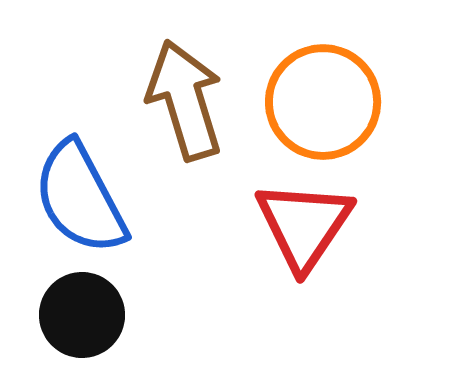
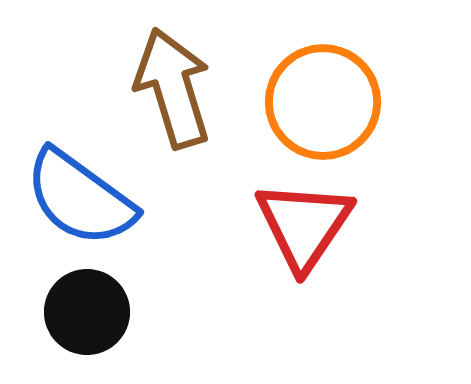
brown arrow: moved 12 px left, 12 px up
blue semicircle: rotated 26 degrees counterclockwise
black circle: moved 5 px right, 3 px up
